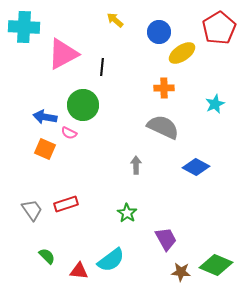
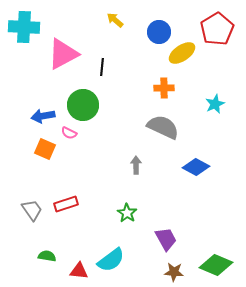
red pentagon: moved 2 px left, 1 px down
blue arrow: moved 2 px left, 1 px up; rotated 20 degrees counterclockwise
green semicircle: rotated 36 degrees counterclockwise
brown star: moved 7 px left
